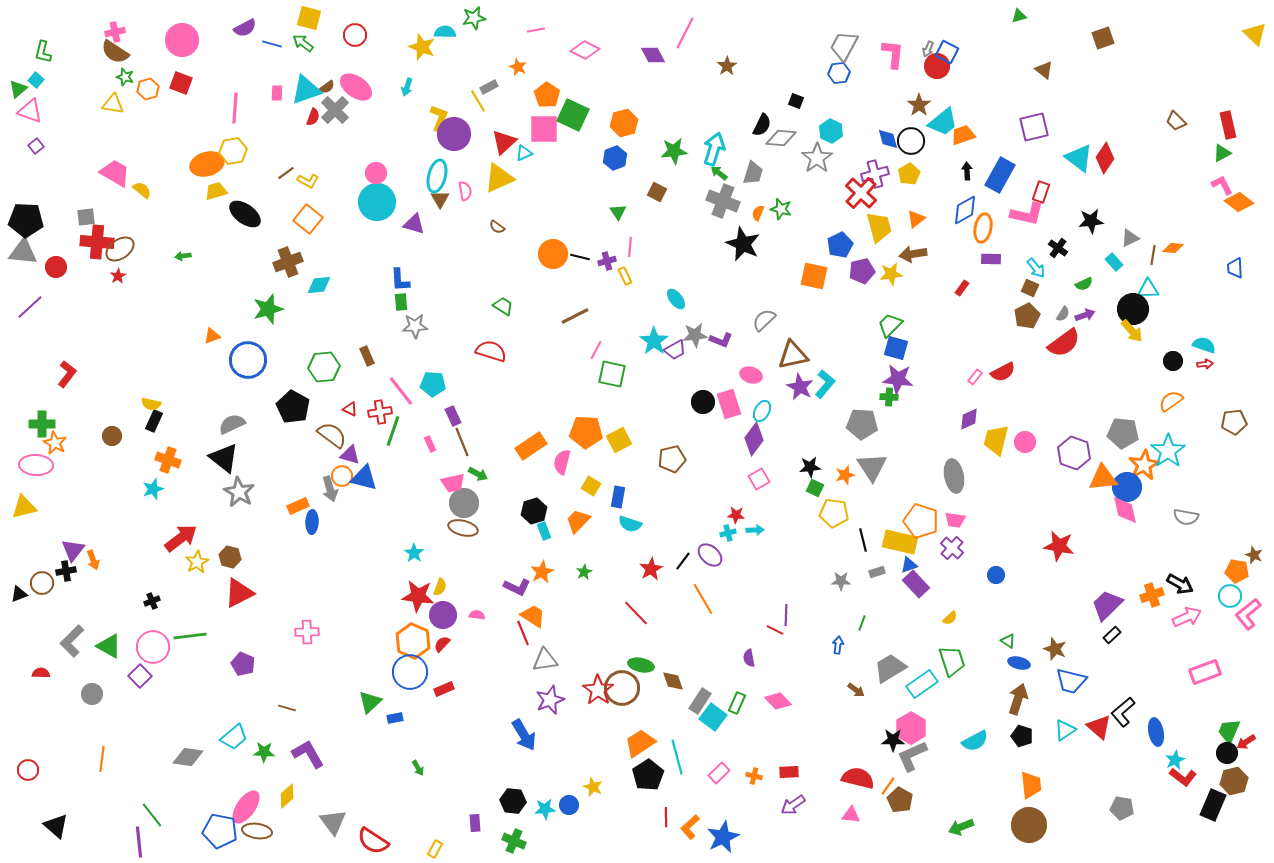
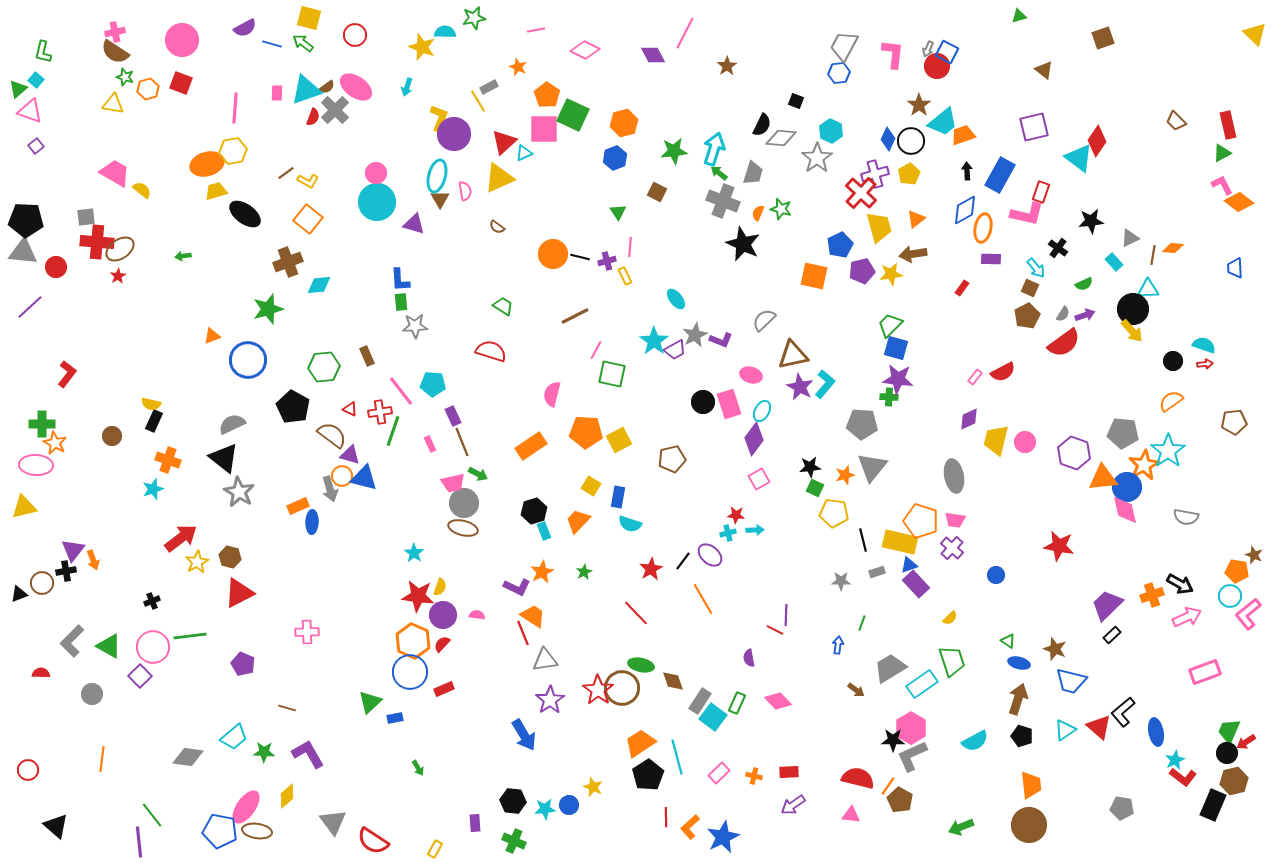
blue diamond at (888, 139): rotated 40 degrees clockwise
red diamond at (1105, 158): moved 8 px left, 17 px up
gray star at (695, 335): rotated 20 degrees counterclockwise
pink semicircle at (562, 462): moved 10 px left, 68 px up
gray triangle at (872, 467): rotated 12 degrees clockwise
purple star at (550, 700): rotated 12 degrees counterclockwise
